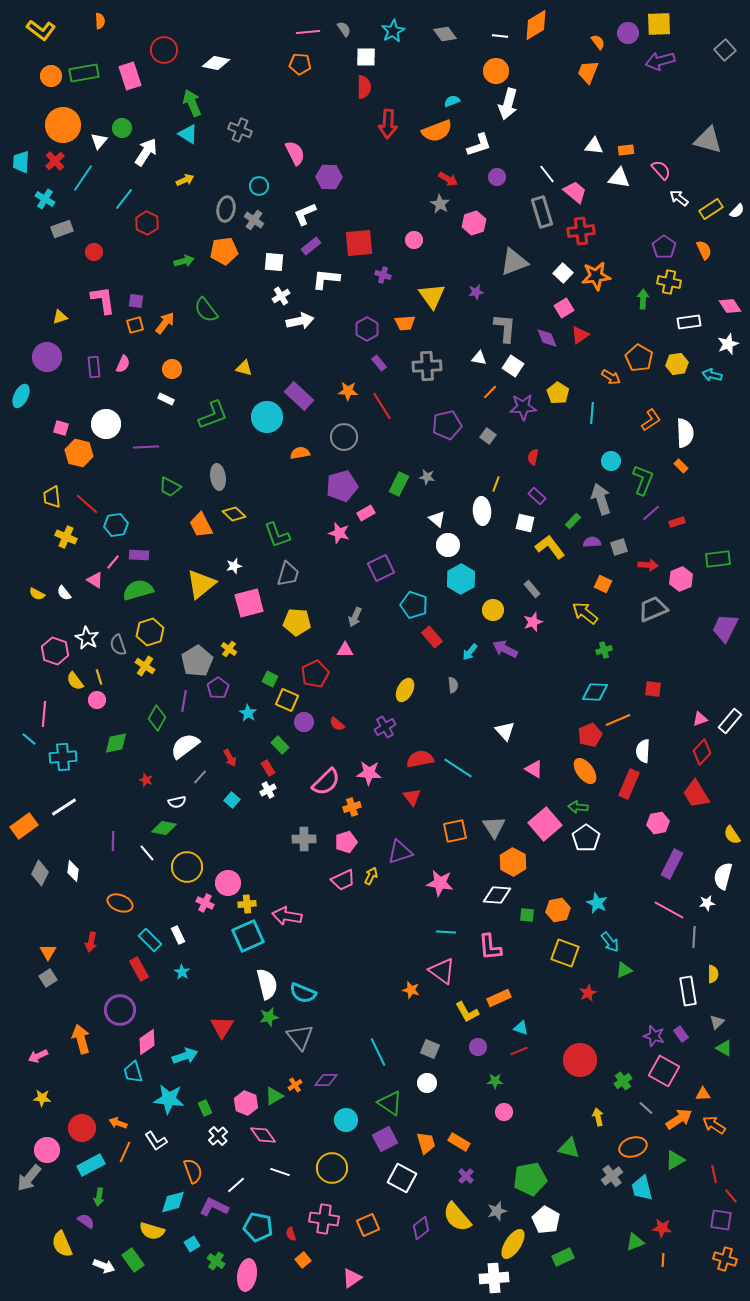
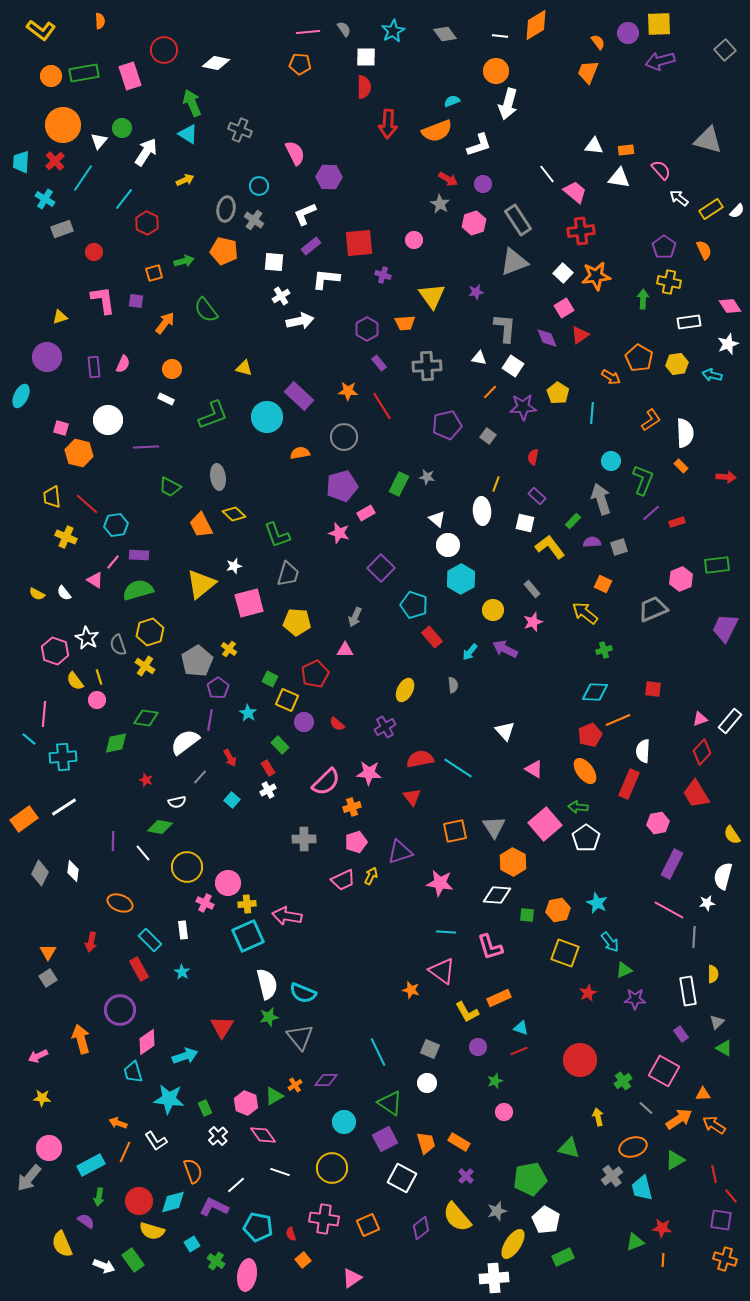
purple circle at (497, 177): moved 14 px left, 7 px down
gray rectangle at (542, 212): moved 24 px left, 8 px down; rotated 16 degrees counterclockwise
orange pentagon at (224, 251): rotated 20 degrees clockwise
orange square at (135, 325): moved 19 px right, 52 px up
white circle at (106, 424): moved 2 px right, 4 px up
green rectangle at (718, 559): moved 1 px left, 6 px down
red arrow at (648, 565): moved 78 px right, 88 px up
purple square at (381, 568): rotated 20 degrees counterclockwise
purple line at (184, 701): moved 26 px right, 19 px down
green diamond at (157, 718): moved 11 px left; rotated 70 degrees clockwise
white semicircle at (185, 746): moved 4 px up
orange rectangle at (24, 826): moved 7 px up
green diamond at (164, 828): moved 4 px left, 1 px up
pink pentagon at (346, 842): moved 10 px right
white line at (147, 853): moved 4 px left
white rectangle at (178, 935): moved 5 px right, 5 px up; rotated 18 degrees clockwise
pink L-shape at (490, 947): rotated 12 degrees counterclockwise
purple star at (654, 1036): moved 19 px left, 37 px up; rotated 15 degrees counterclockwise
green star at (495, 1081): rotated 21 degrees counterclockwise
cyan circle at (346, 1120): moved 2 px left, 2 px down
red circle at (82, 1128): moved 57 px right, 73 px down
pink circle at (47, 1150): moved 2 px right, 2 px up
